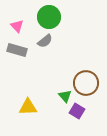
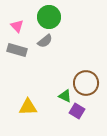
green triangle: rotated 24 degrees counterclockwise
